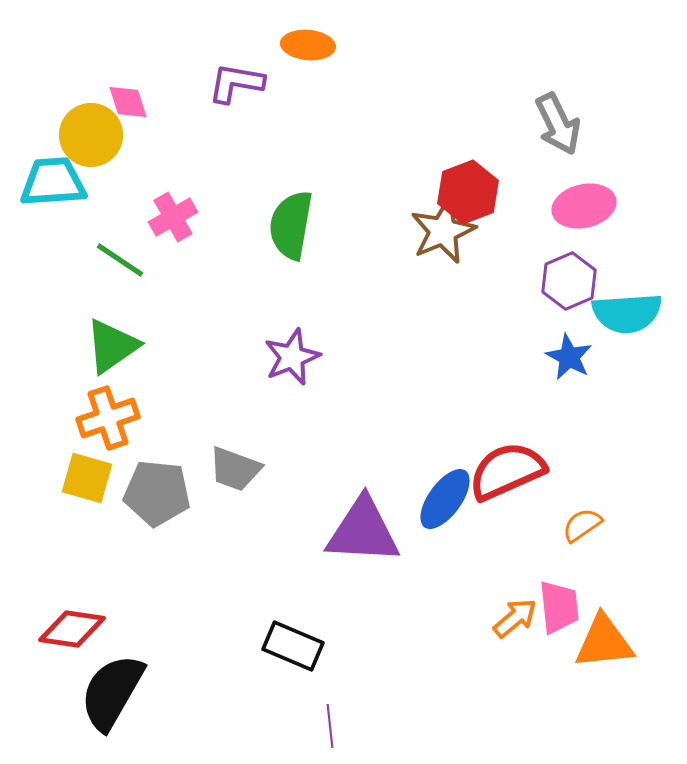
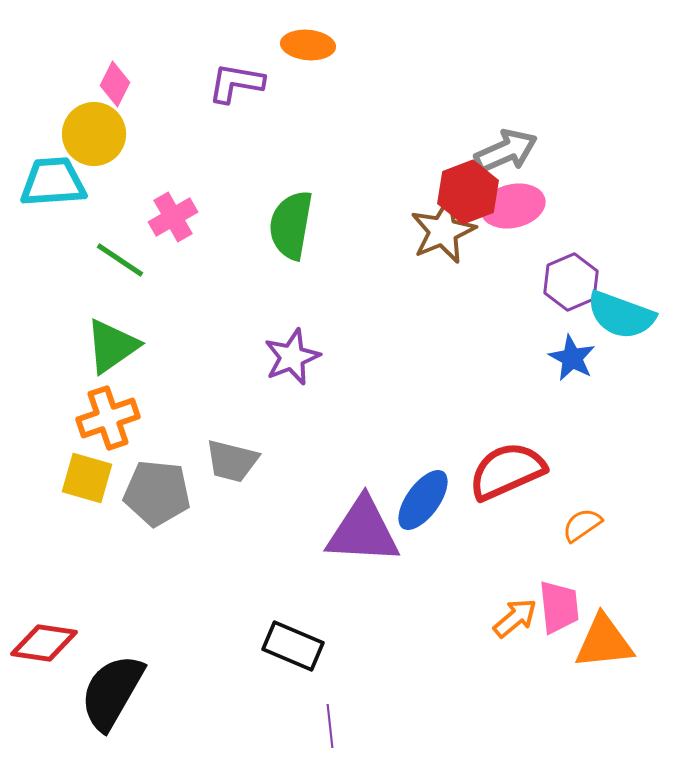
pink diamond: moved 13 px left, 18 px up; rotated 45 degrees clockwise
gray arrow: moved 52 px left, 27 px down; rotated 88 degrees counterclockwise
yellow circle: moved 3 px right, 1 px up
pink ellipse: moved 71 px left
purple hexagon: moved 2 px right, 1 px down
cyan semicircle: moved 6 px left, 2 px down; rotated 24 degrees clockwise
blue star: moved 3 px right, 1 px down
gray trapezoid: moved 3 px left, 8 px up; rotated 6 degrees counterclockwise
blue ellipse: moved 22 px left, 1 px down
red diamond: moved 28 px left, 14 px down
